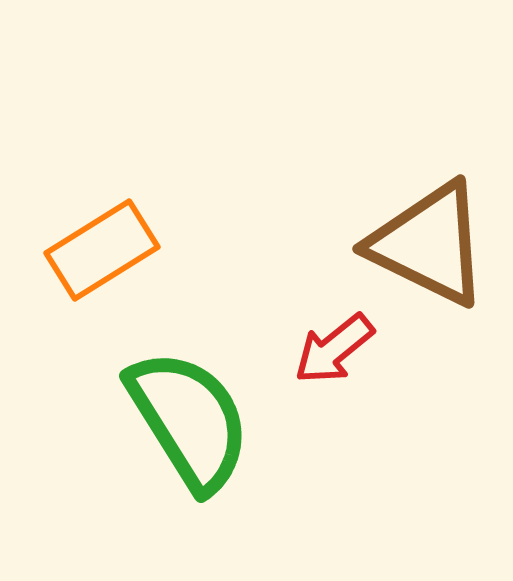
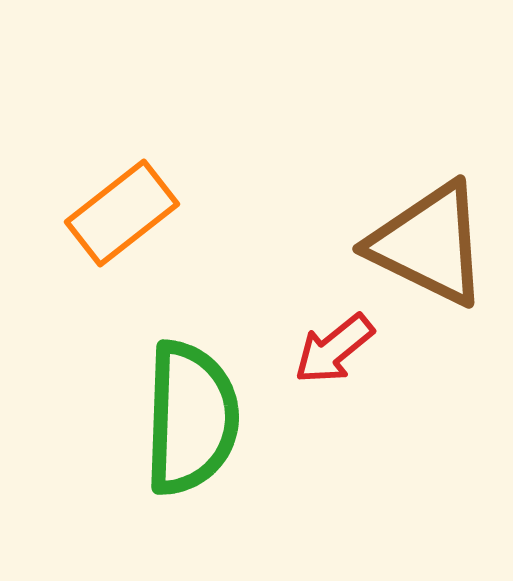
orange rectangle: moved 20 px right, 37 px up; rotated 6 degrees counterclockwise
green semicircle: moved 2 px right, 2 px up; rotated 34 degrees clockwise
